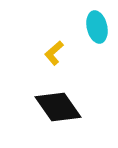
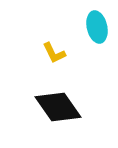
yellow L-shape: rotated 75 degrees counterclockwise
